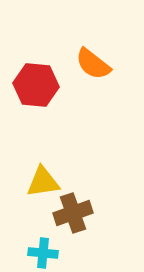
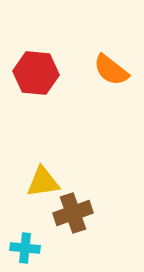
orange semicircle: moved 18 px right, 6 px down
red hexagon: moved 12 px up
cyan cross: moved 18 px left, 5 px up
